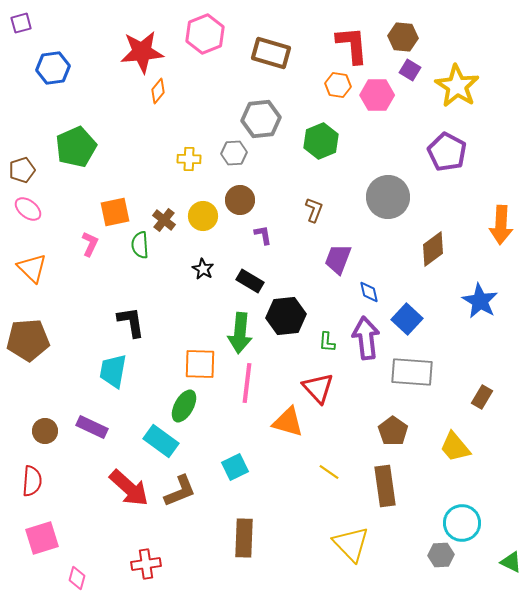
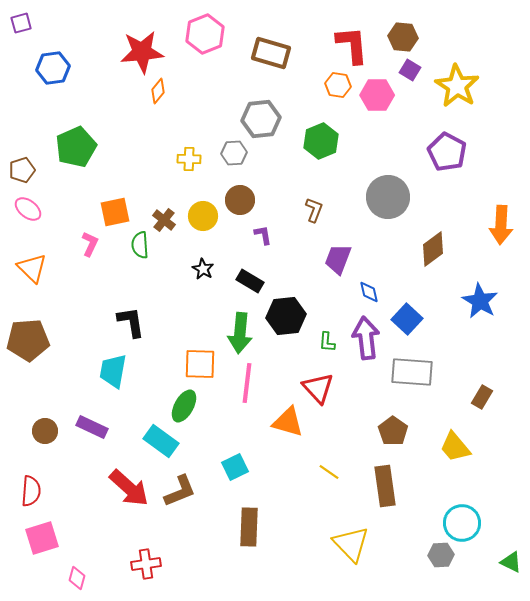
red semicircle at (32, 481): moved 1 px left, 10 px down
brown rectangle at (244, 538): moved 5 px right, 11 px up
